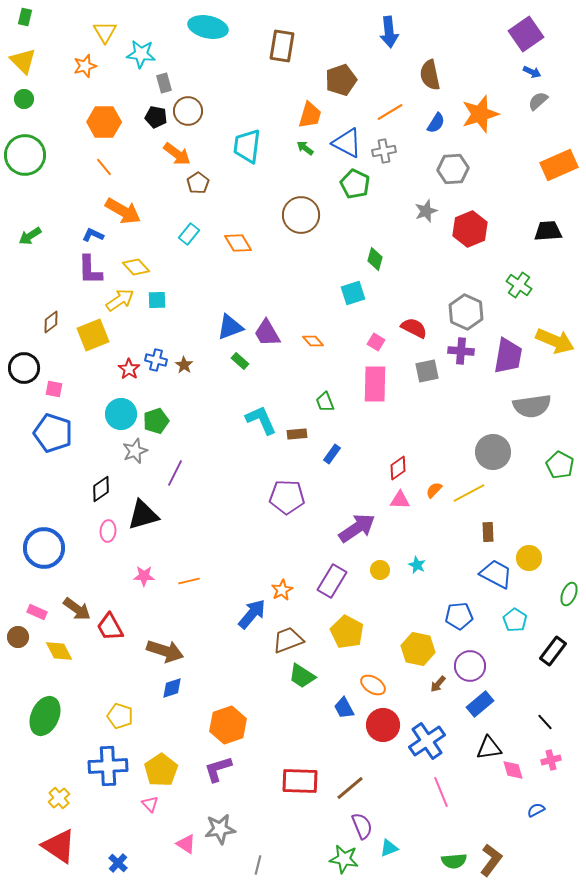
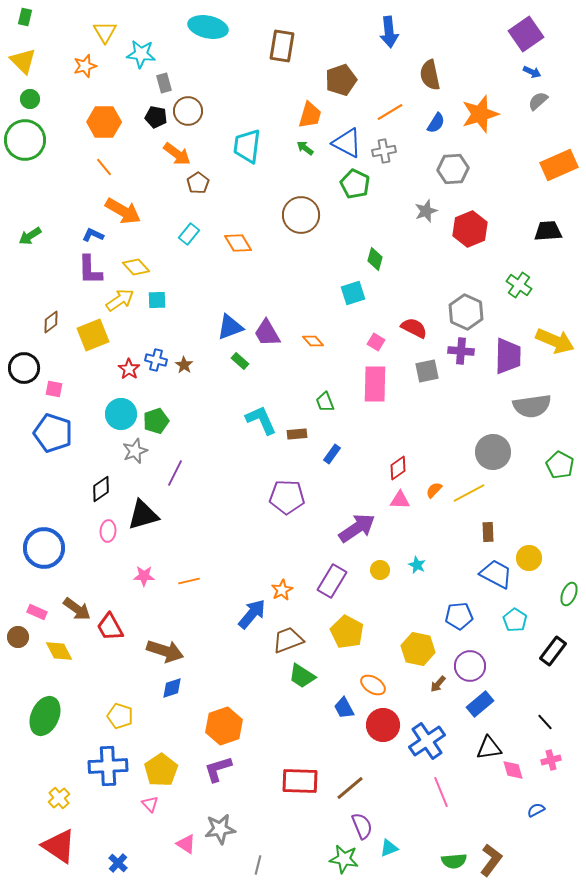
green circle at (24, 99): moved 6 px right
green circle at (25, 155): moved 15 px up
purple trapezoid at (508, 356): rotated 9 degrees counterclockwise
orange hexagon at (228, 725): moved 4 px left, 1 px down
